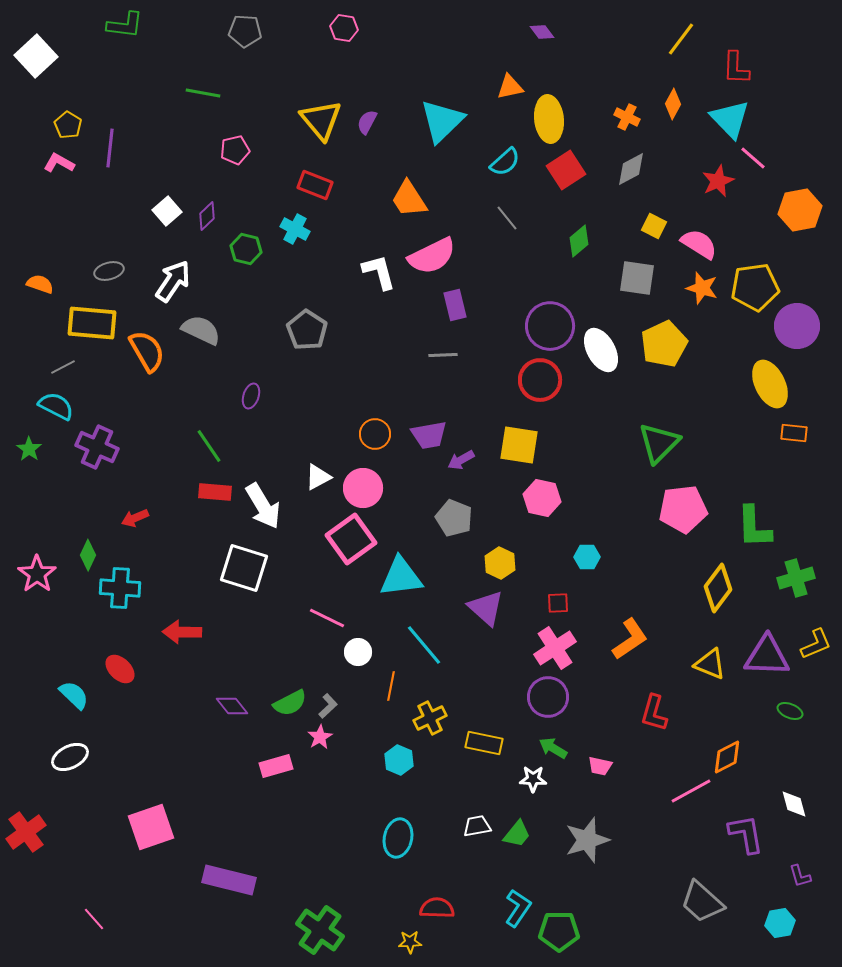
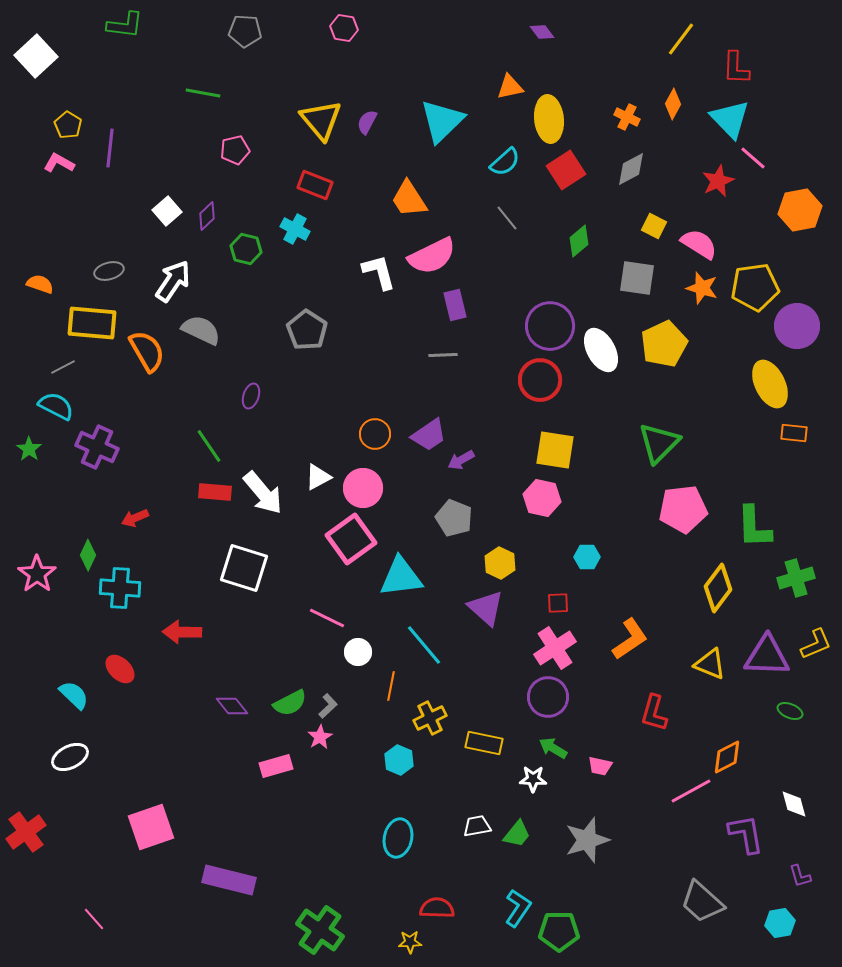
purple trapezoid at (429, 435): rotated 24 degrees counterclockwise
yellow square at (519, 445): moved 36 px right, 5 px down
white arrow at (263, 506): moved 13 px up; rotated 9 degrees counterclockwise
